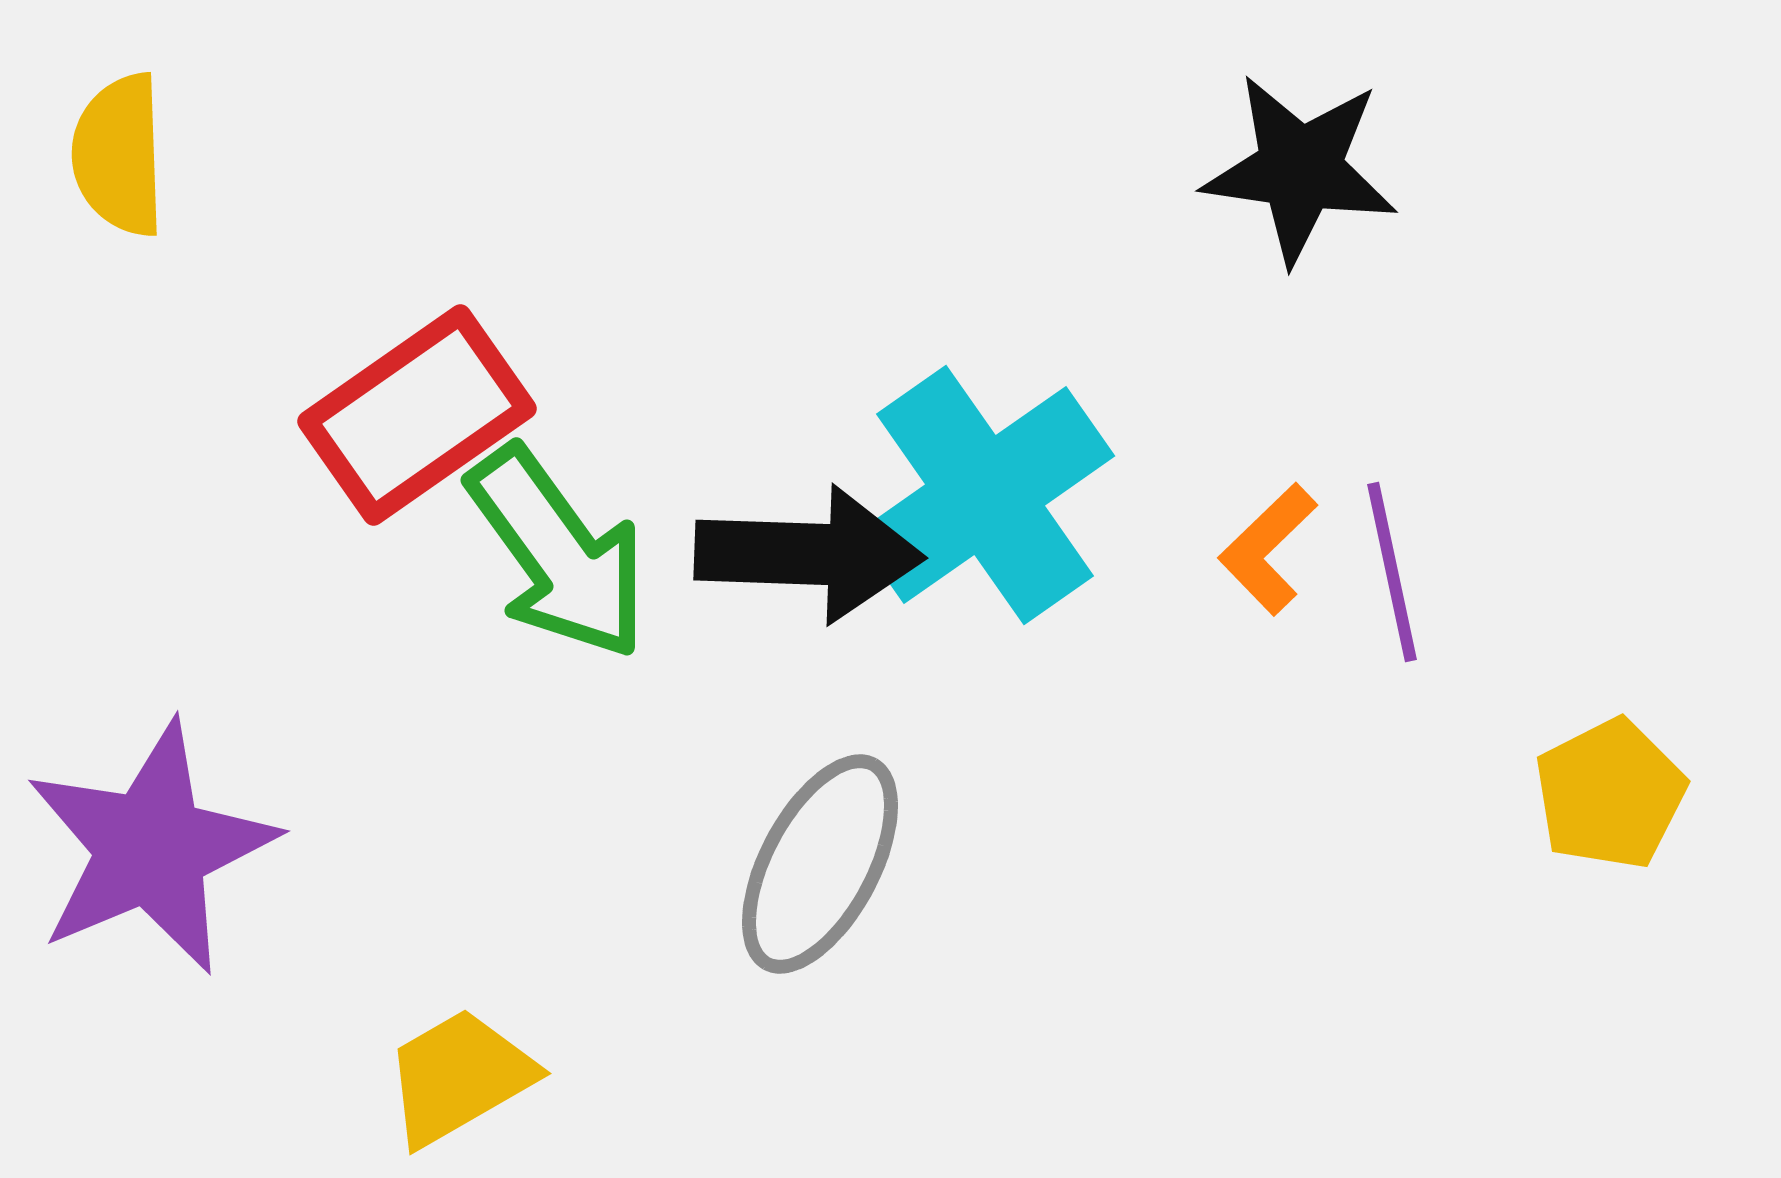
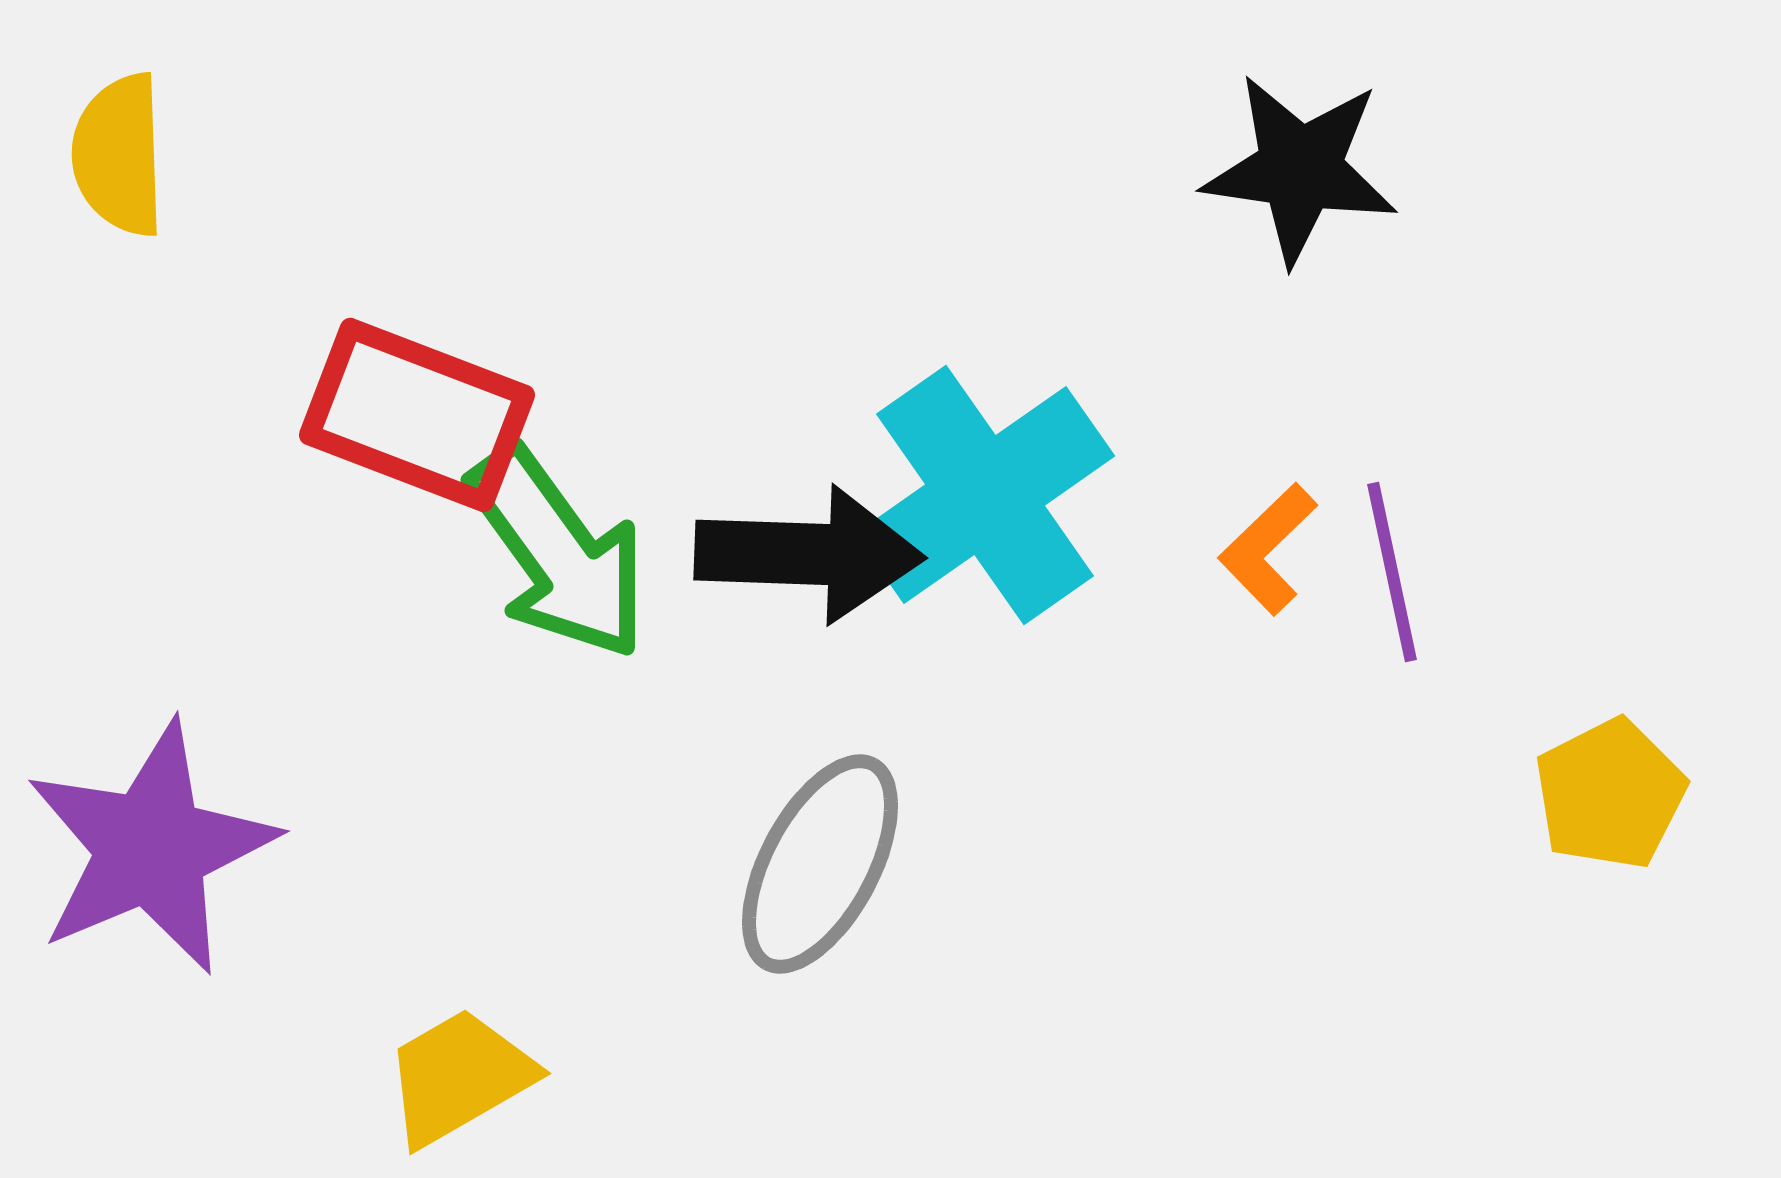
red rectangle: rotated 56 degrees clockwise
